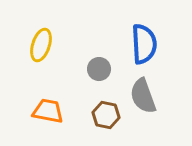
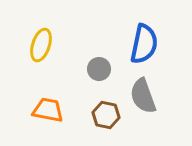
blue semicircle: rotated 15 degrees clockwise
orange trapezoid: moved 1 px up
